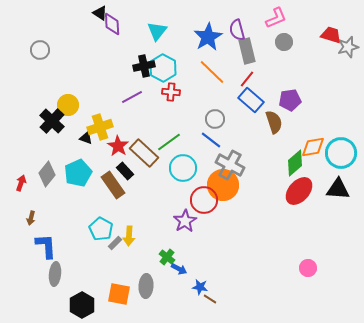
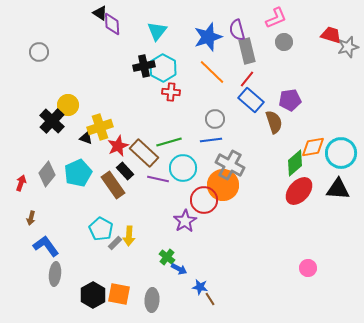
blue star at (208, 37): rotated 12 degrees clockwise
gray circle at (40, 50): moved 1 px left, 2 px down
purple line at (132, 97): moved 26 px right, 82 px down; rotated 40 degrees clockwise
blue line at (211, 140): rotated 45 degrees counterclockwise
green line at (169, 142): rotated 20 degrees clockwise
red star at (118, 146): rotated 15 degrees clockwise
blue L-shape at (46, 246): rotated 32 degrees counterclockwise
gray ellipse at (146, 286): moved 6 px right, 14 px down
brown line at (210, 299): rotated 24 degrees clockwise
black hexagon at (82, 305): moved 11 px right, 10 px up
